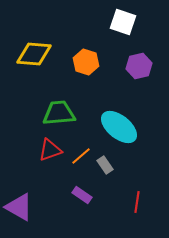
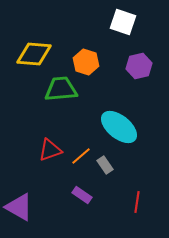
green trapezoid: moved 2 px right, 24 px up
